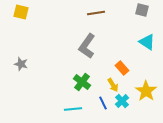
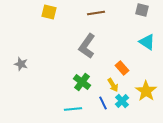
yellow square: moved 28 px right
